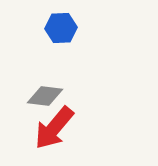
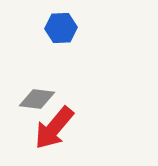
gray diamond: moved 8 px left, 3 px down
